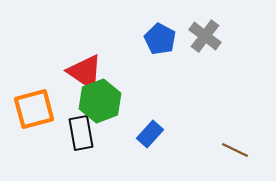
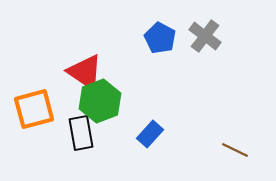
blue pentagon: moved 1 px up
